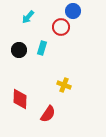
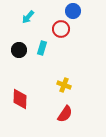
red circle: moved 2 px down
red semicircle: moved 17 px right
